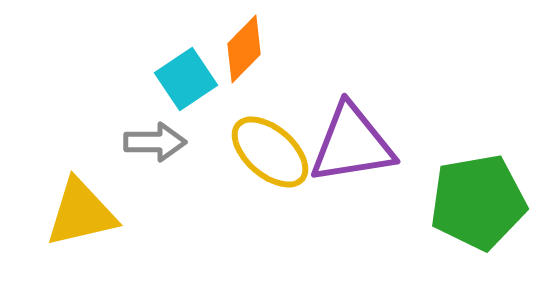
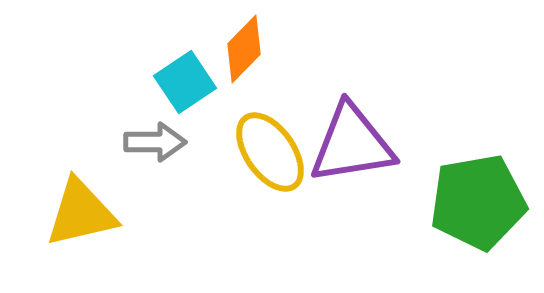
cyan square: moved 1 px left, 3 px down
yellow ellipse: rotated 14 degrees clockwise
